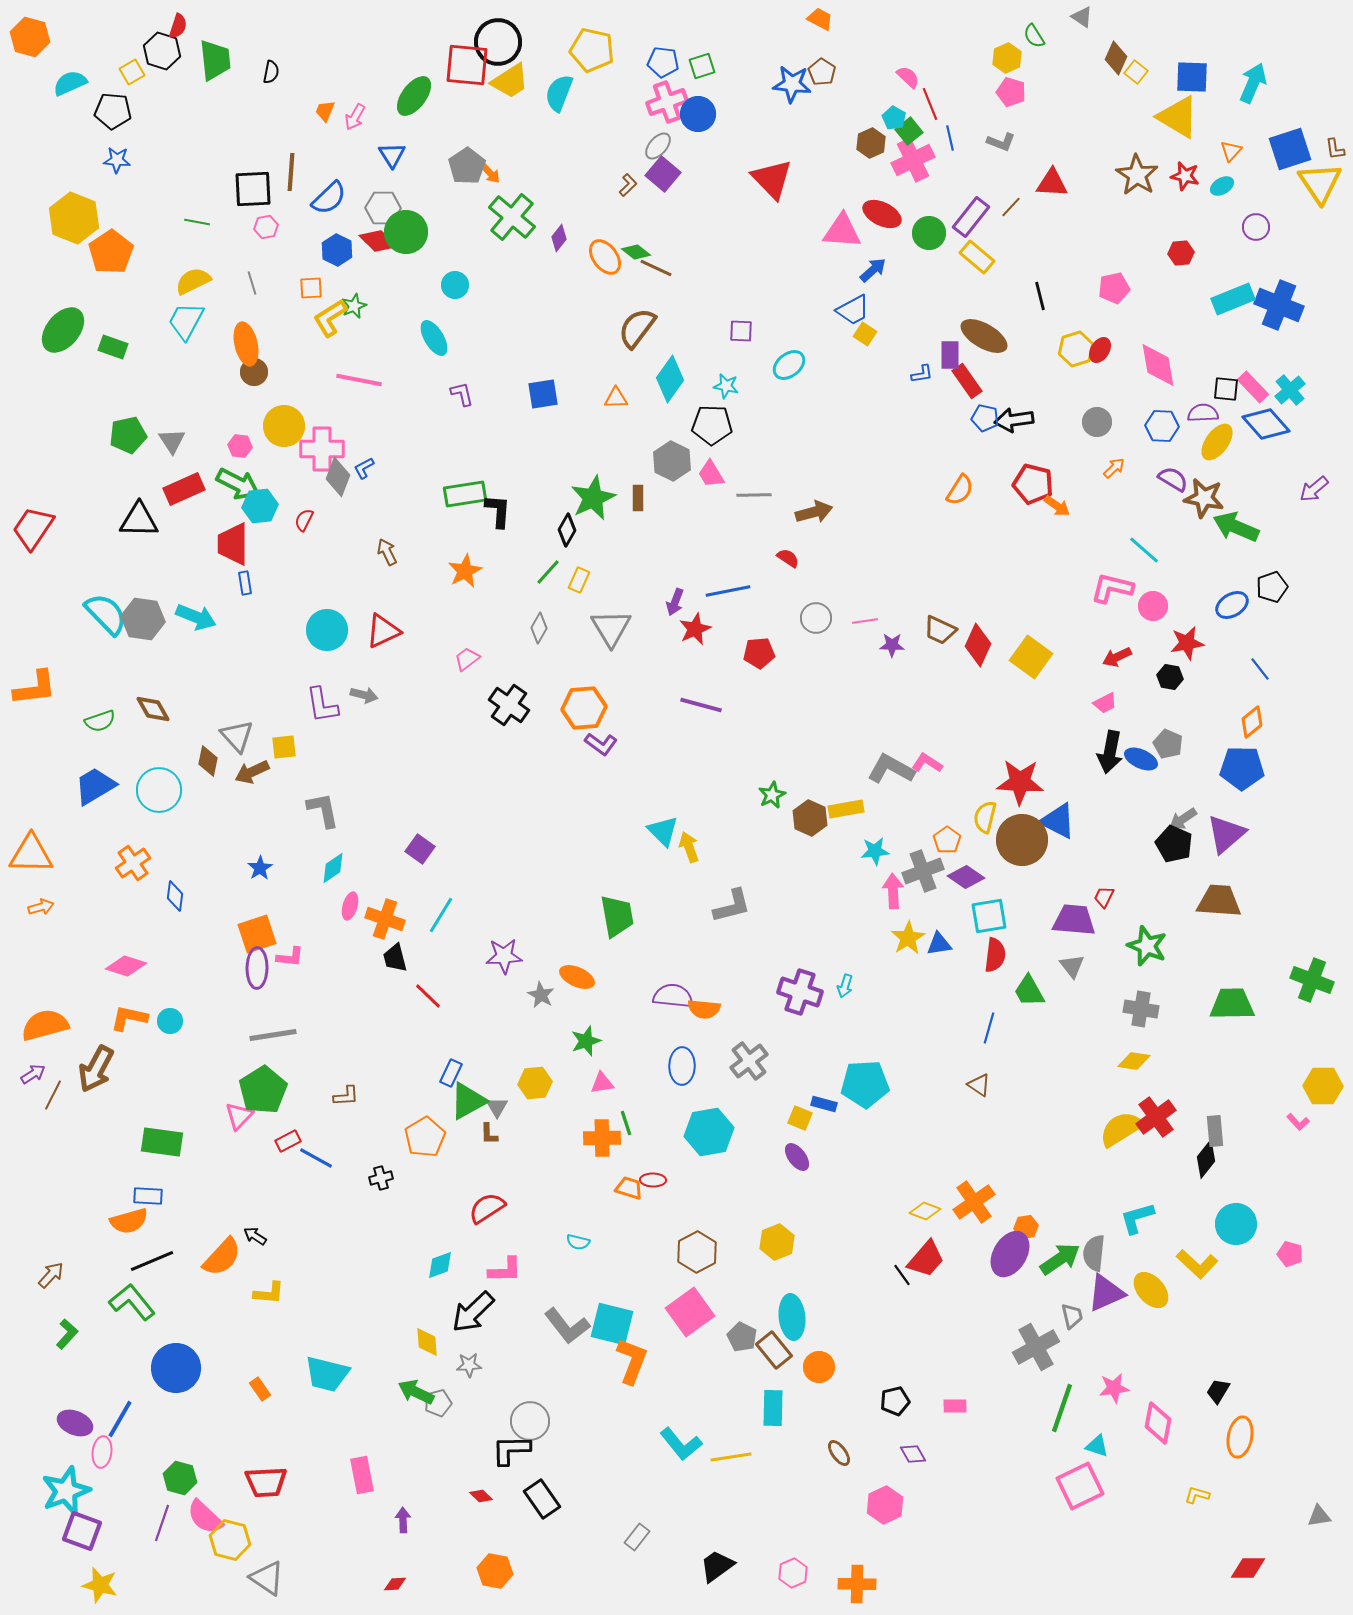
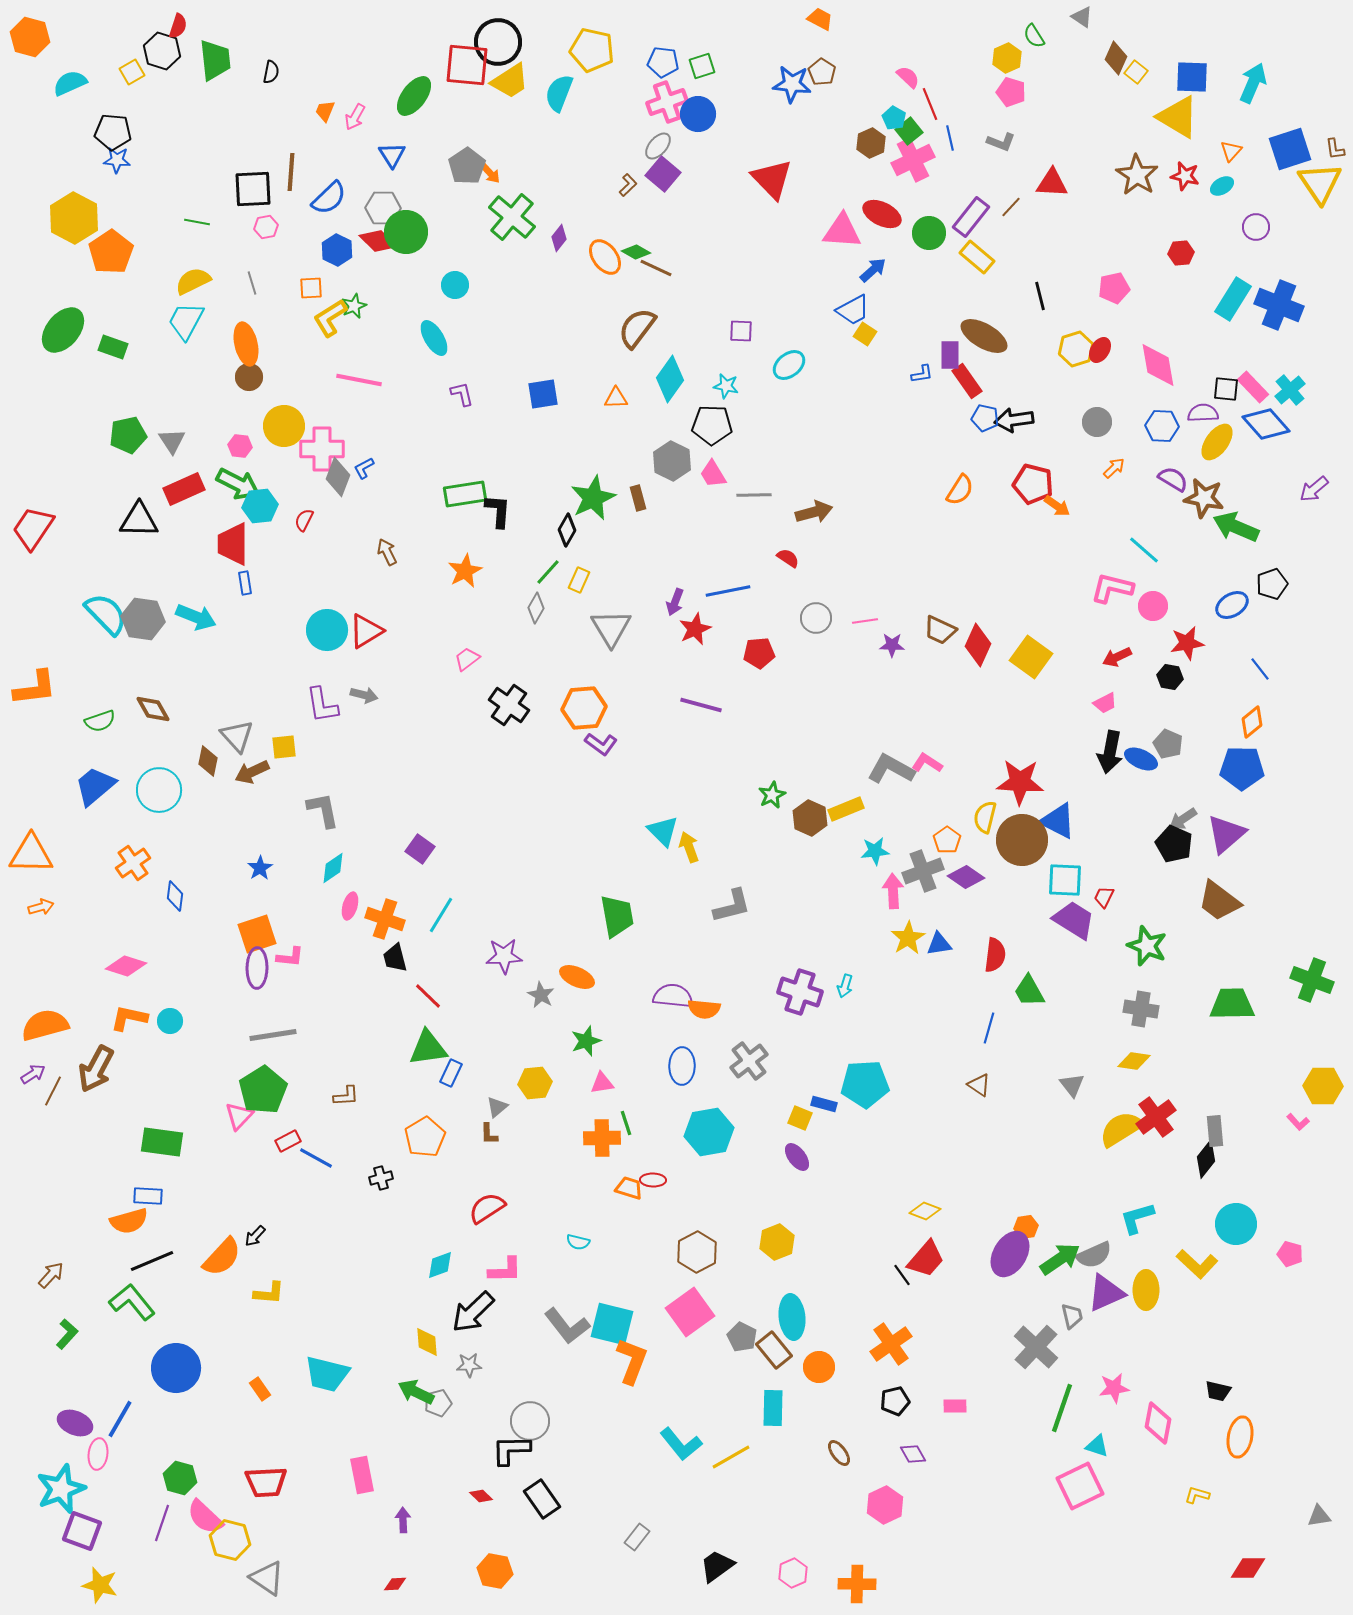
black pentagon at (113, 111): moved 21 px down
yellow hexagon at (74, 218): rotated 6 degrees clockwise
green diamond at (636, 252): rotated 8 degrees counterclockwise
cyan rectangle at (1233, 299): rotated 36 degrees counterclockwise
brown circle at (254, 372): moved 5 px left, 5 px down
pink trapezoid at (711, 474): moved 2 px right
brown rectangle at (638, 498): rotated 15 degrees counterclockwise
black pentagon at (1272, 587): moved 3 px up
gray diamond at (539, 628): moved 3 px left, 20 px up
red triangle at (383, 631): moved 17 px left; rotated 6 degrees counterclockwise
blue trapezoid at (95, 786): rotated 9 degrees counterclockwise
yellow rectangle at (846, 809): rotated 12 degrees counterclockwise
brown trapezoid at (1219, 901): rotated 147 degrees counterclockwise
cyan square at (989, 916): moved 76 px right, 36 px up; rotated 12 degrees clockwise
purple trapezoid at (1074, 920): rotated 27 degrees clockwise
gray triangle at (1072, 966): moved 119 px down
brown line at (53, 1095): moved 4 px up
green triangle at (468, 1101): moved 40 px left, 53 px up; rotated 21 degrees clockwise
gray triangle at (497, 1107): rotated 20 degrees clockwise
orange cross at (974, 1202): moved 83 px left, 142 px down
black arrow at (255, 1236): rotated 80 degrees counterclockwise
gray semicircle at (1094, 1253): moved 2 px down; rotated 120 degrees counterclockwise
yellow ellipse at (1151, 1290): moved 5 px left; rotated 42 degrees clockwise
gray cross at (1036, 1347): rotated 18 degrees counterclockwise
black trapezoid at (1218, 1391): rotated 108 degrees counterclockwise
pink ellipse at (102, 1452): moved 4 px left, 2 px down
yellow line at (731, 1457): rotated 21 degrees counterclockwise
cyan star at (66, 1491): moved 5 px left, 2 px up
